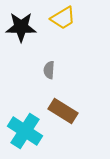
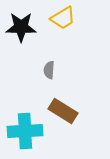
cyan cross: rotated 36 degrees counterclockwise
